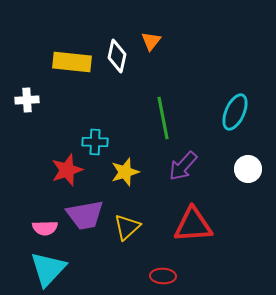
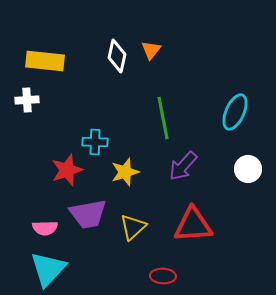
orange triangle: moved 9 px down
yellow rectangle: moved 27 px left, 1 px up
purple trapezoid: moved 3 px right, 1 px up
yellow triangle: moved 6 px right
